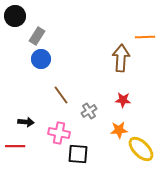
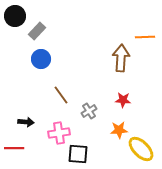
gray rectangle: moved 5 px up; rotated 12 degrees clockwise
pink cross: rotated 20 degrees counterclockwise
red line: moved 1 px left, 2 px down
